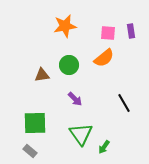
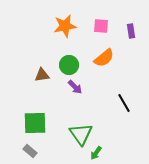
pink square: moved 7 px left, 7 px up
purple arrow: moved 12 px up
green arrow: moved 8 px left, 6 px down
